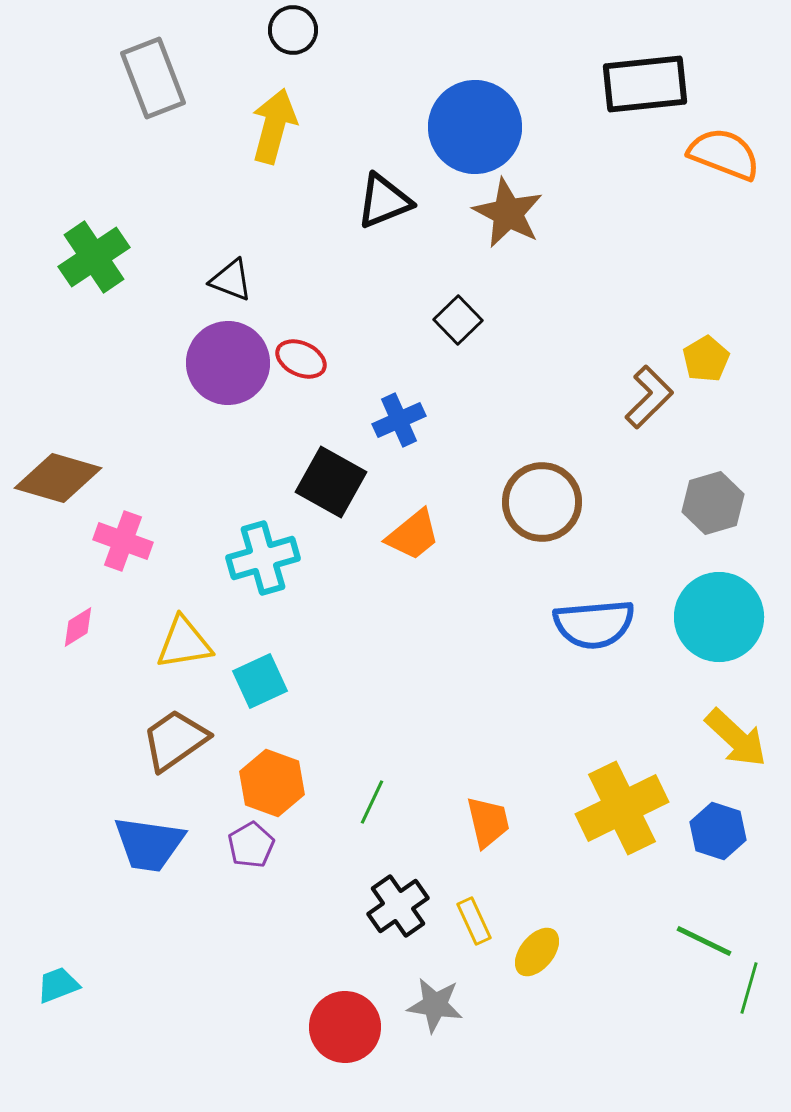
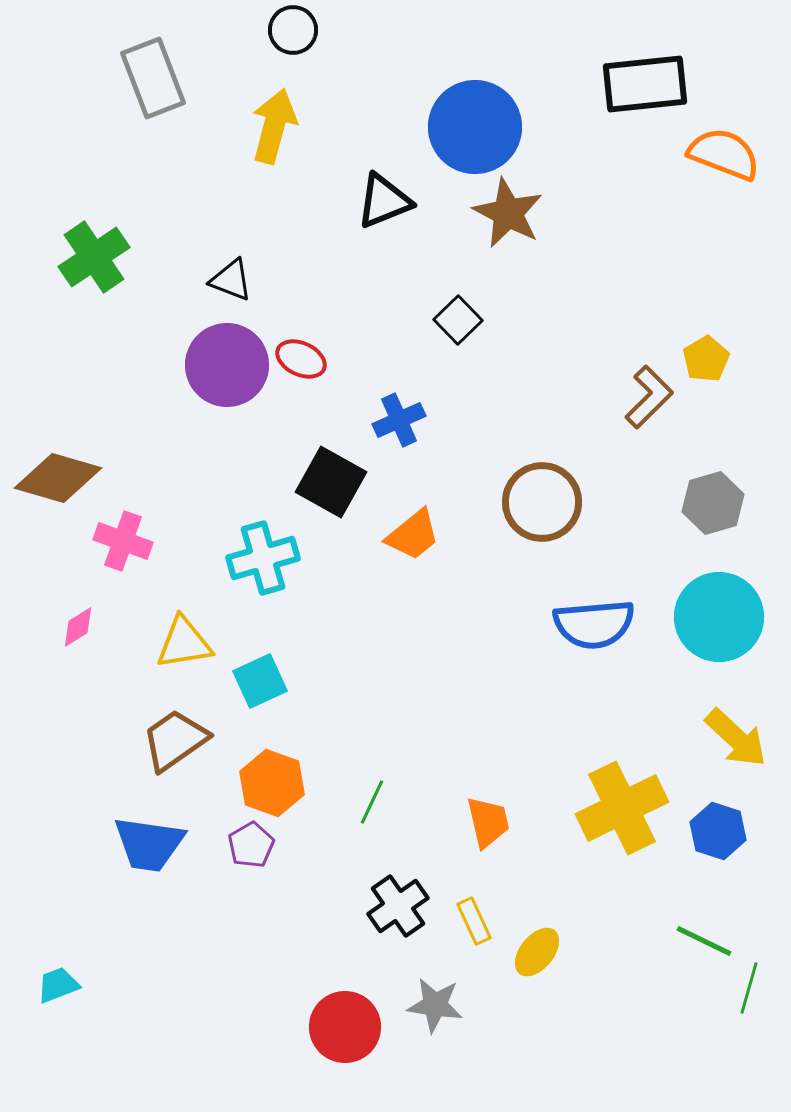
purple circle at (228, 363): moved 1 px left, 2 px down
